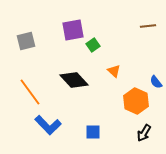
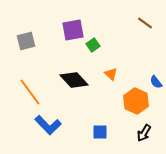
brown line: moved 3 px left, 3 px up; rotated 42 degrees clockwise
orange triangle: moved 3 px left, 3 px down
blue square: moved 7 px right
